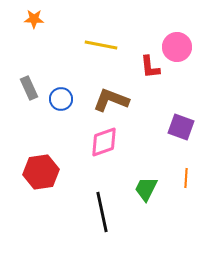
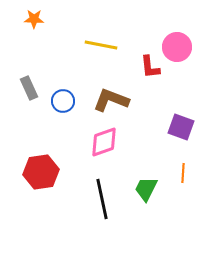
blue circle: moved 2 px right, 2 px down
orange line: moved 3 px left, 5 px up
black line: moved 13 px up
